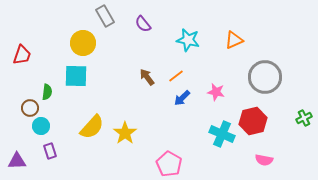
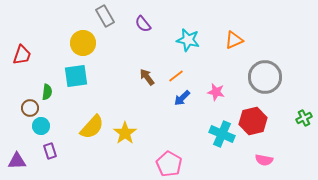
cyan square: rotated 10 degrees counterclockwise
